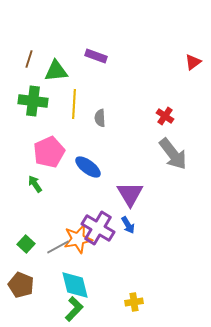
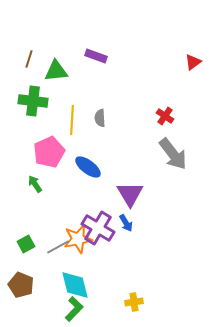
yellow line: moved 2 px left, 16 px down
blue arrow: moved 2 px left, 2 px up
green square: rotated 18 degrees clockwise
